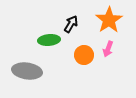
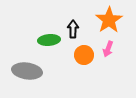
black arrow: moved 2 px right, 5 px down; rotated 30 degrees counterclockwise
